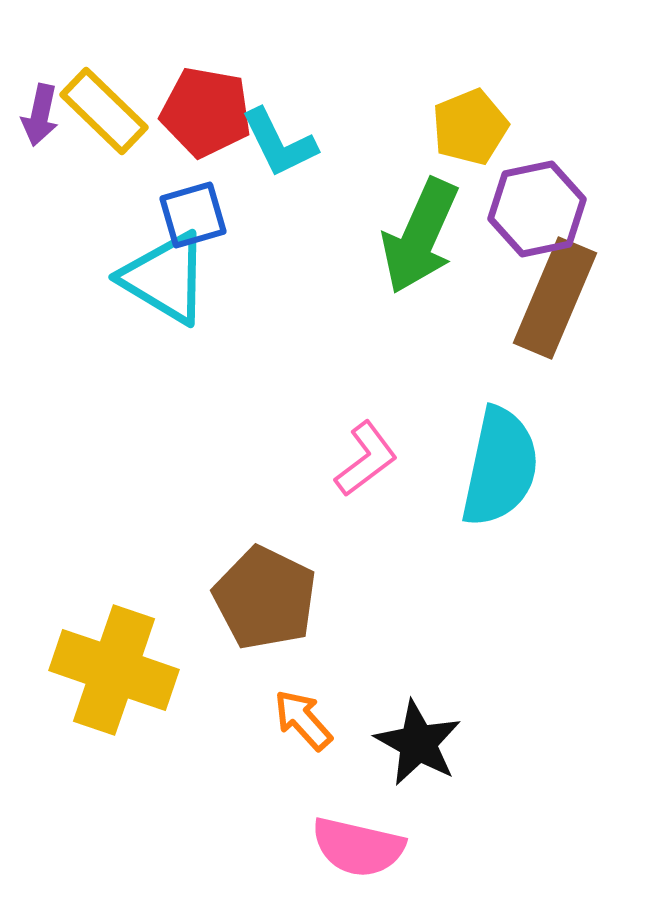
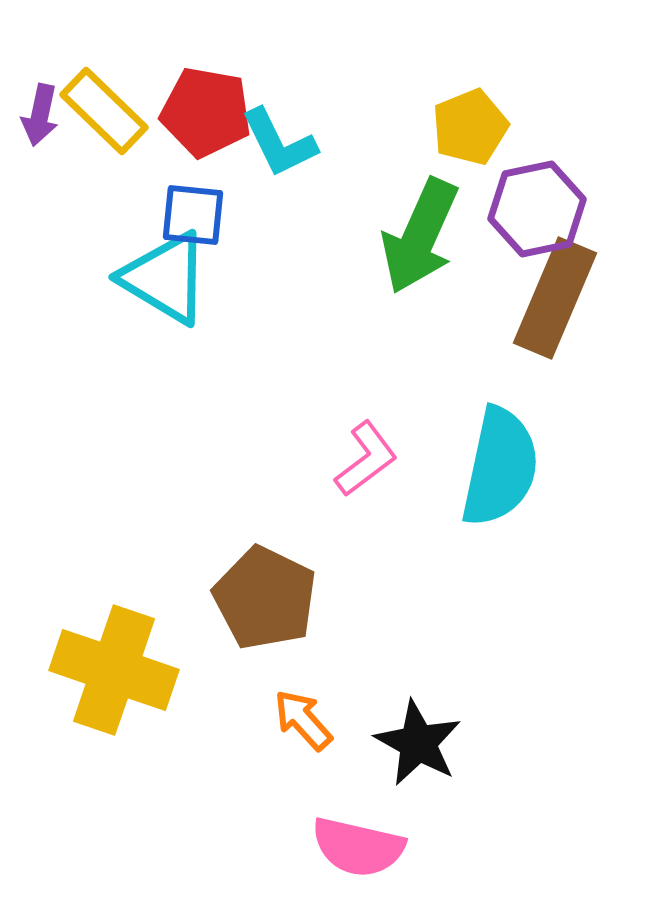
blue square: rotated 22 degrees clockwise
